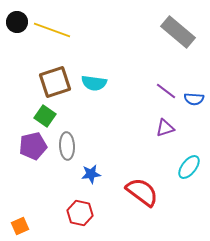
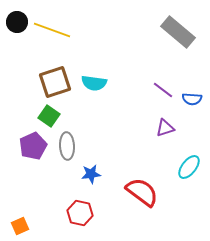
purple line: moved 3 px left, 1 px up
blue semicircle: moved 2 px left
green square: moved 4 px right
purple pentagon: rotated 12 degrees counterclockwise
